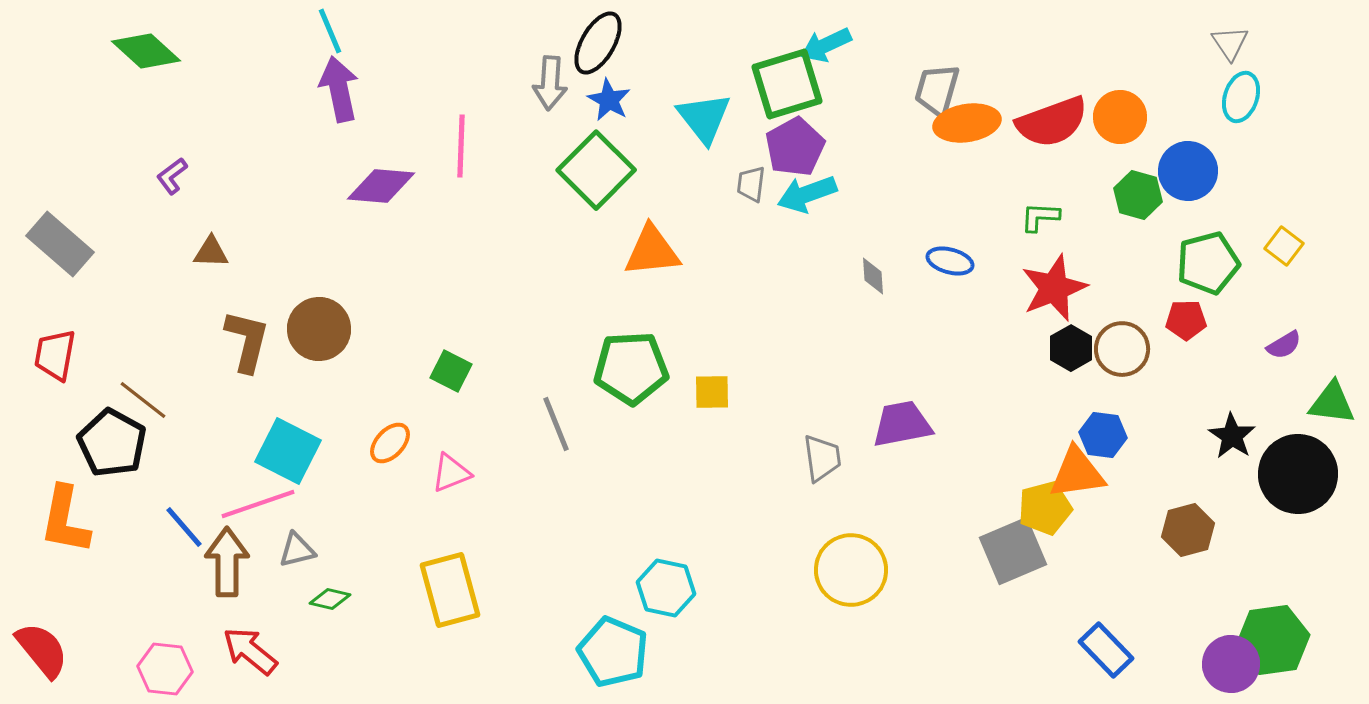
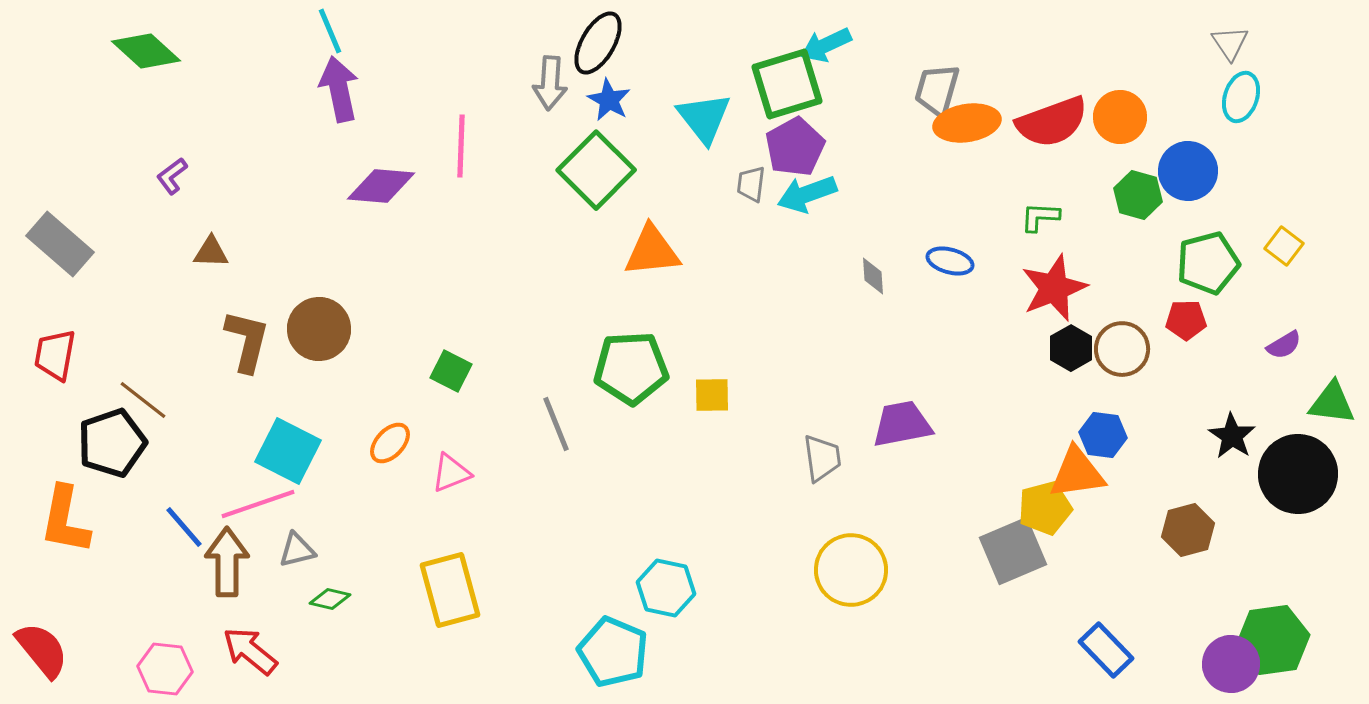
yellow square at (712, 392): moved 3 px down
black pentagon at (112, 443): rotated 24 degrees clockwise
